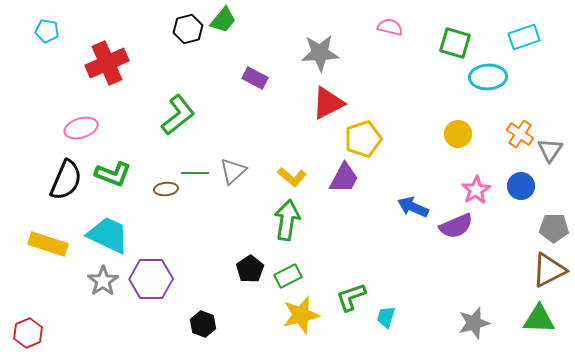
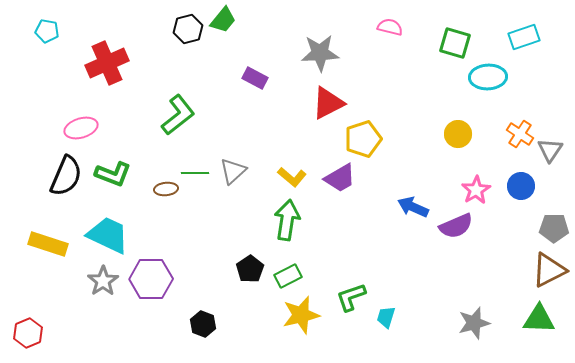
purple trapezoid at (344, 178): moved 4 px left; rotated 32 degrees clockwise
black semicircle at (66, 180): moved 4 px up
